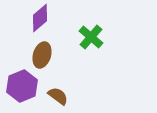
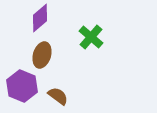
purple hexagon: rotated 16 degrees counterclockwise
